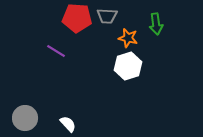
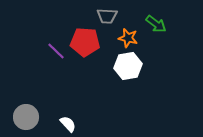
red pentagon: moved 8 px right, 24 px down
green arrow: rotated 45 degrees counterclockwise
purple line: rotated 12 degrees clockwise
white hexagon: rotated 8 degrees clockwise
gray circle: moved 1 px right, 1 px up
